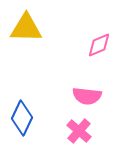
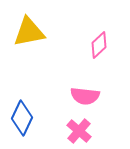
yellow triangle: moved 3 px right, 4 px down; rotated 12 degrees counterclockwise
pink diamond: rotated 20 degrees counterclockwise
pink semicircle: moved 2 px left
